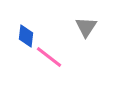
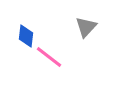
gray triangle: rotated 10 degrees clockwise
